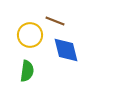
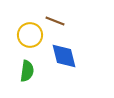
blue diamond: moved 2 px left, 6 px down
